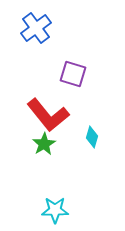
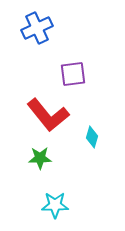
blue cross: moved 1 px right; rotated 12 degrees clockwise
purple square: rotated 24 degrees counterclockwise
green star: moved 4 px left, 14 px down; rotated 30 degrees clockwise
cyan star: moved 5 px up
